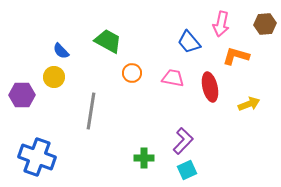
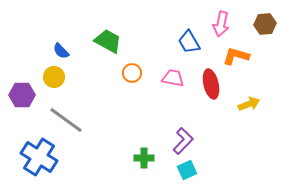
blue trapezoid: rotated 10 degrees clockwise
red ellipse: moved 1 px right, 3 px up
gray line: moved 25 px left, 9 px down; rotated 63 degrees counterclockwise
blue cross: moved 2 px right; rotated 12 degrees clockwise
